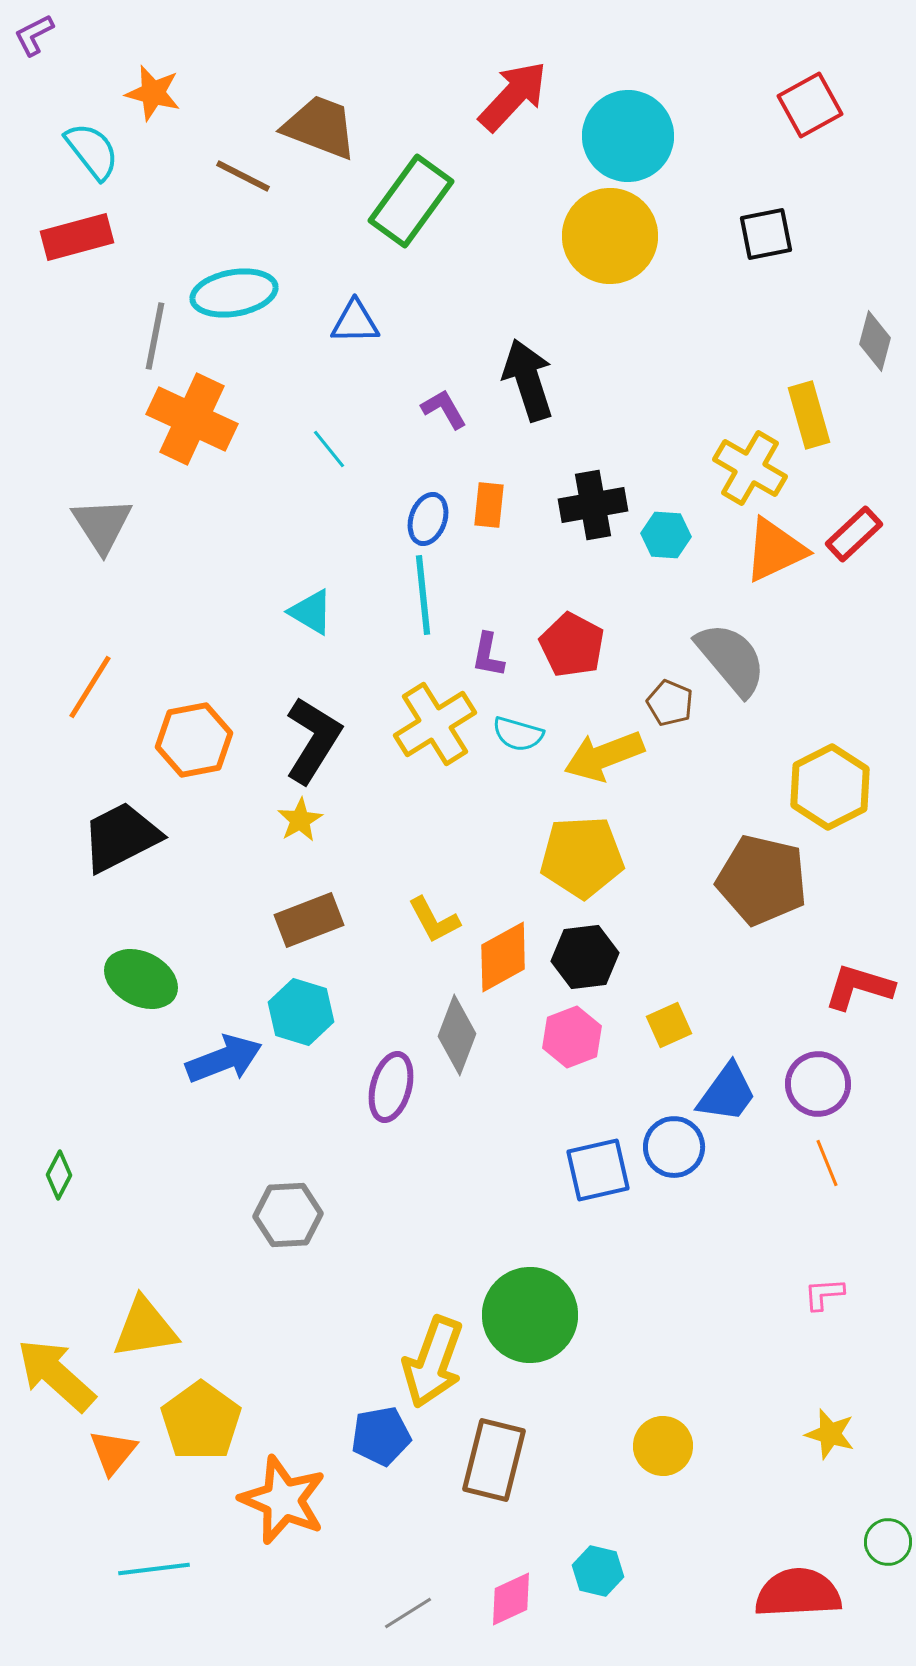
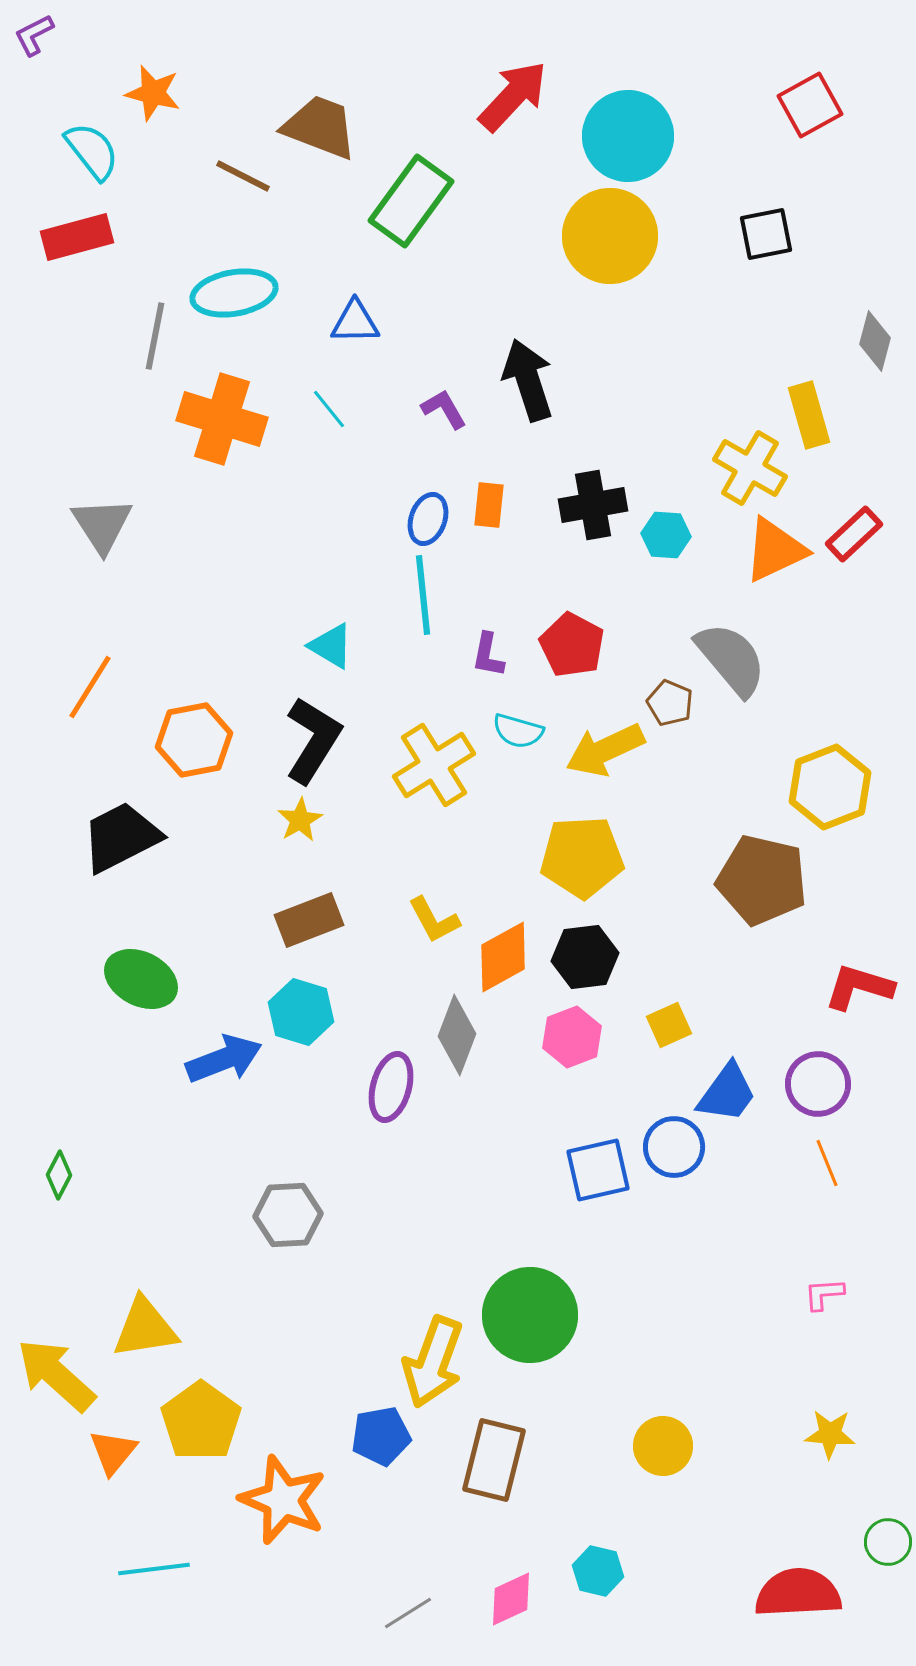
orange cross at (192, 419): moved 30 px right; rotated 8 degrees counterclockwise
cyan line at (329, 449): moved 40 px up
cyan triangle at (311, 612): moved 20 px right, 34 px down
yellow cross at (435, 724): moved 1 px left, 41 px down
cyan semicircle at (518, 734): moved 3 px up
yellow arrow at (604, 756): moved 1 px right, 6 px up; rotated 4 degrees counterclockwise
yellow hexagon at (830, 787): rotated 6 degrees clockwise
yellow star at (830, 1434): rotated 12 degrees counterclockwise
